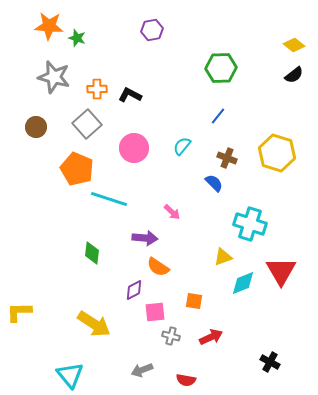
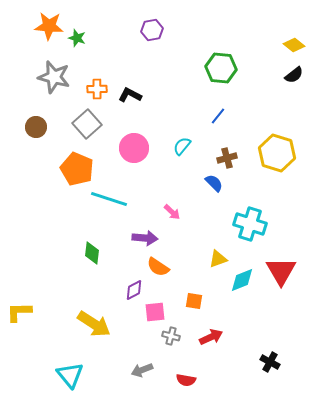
green hexagon: rotated 8 degrees clockwise
brown cross: rotated 36 degrees counterclockwise
yellow triangle: moved 5 px left, 2 px down
cyan diamond: moved 1 px left, 3 px up
